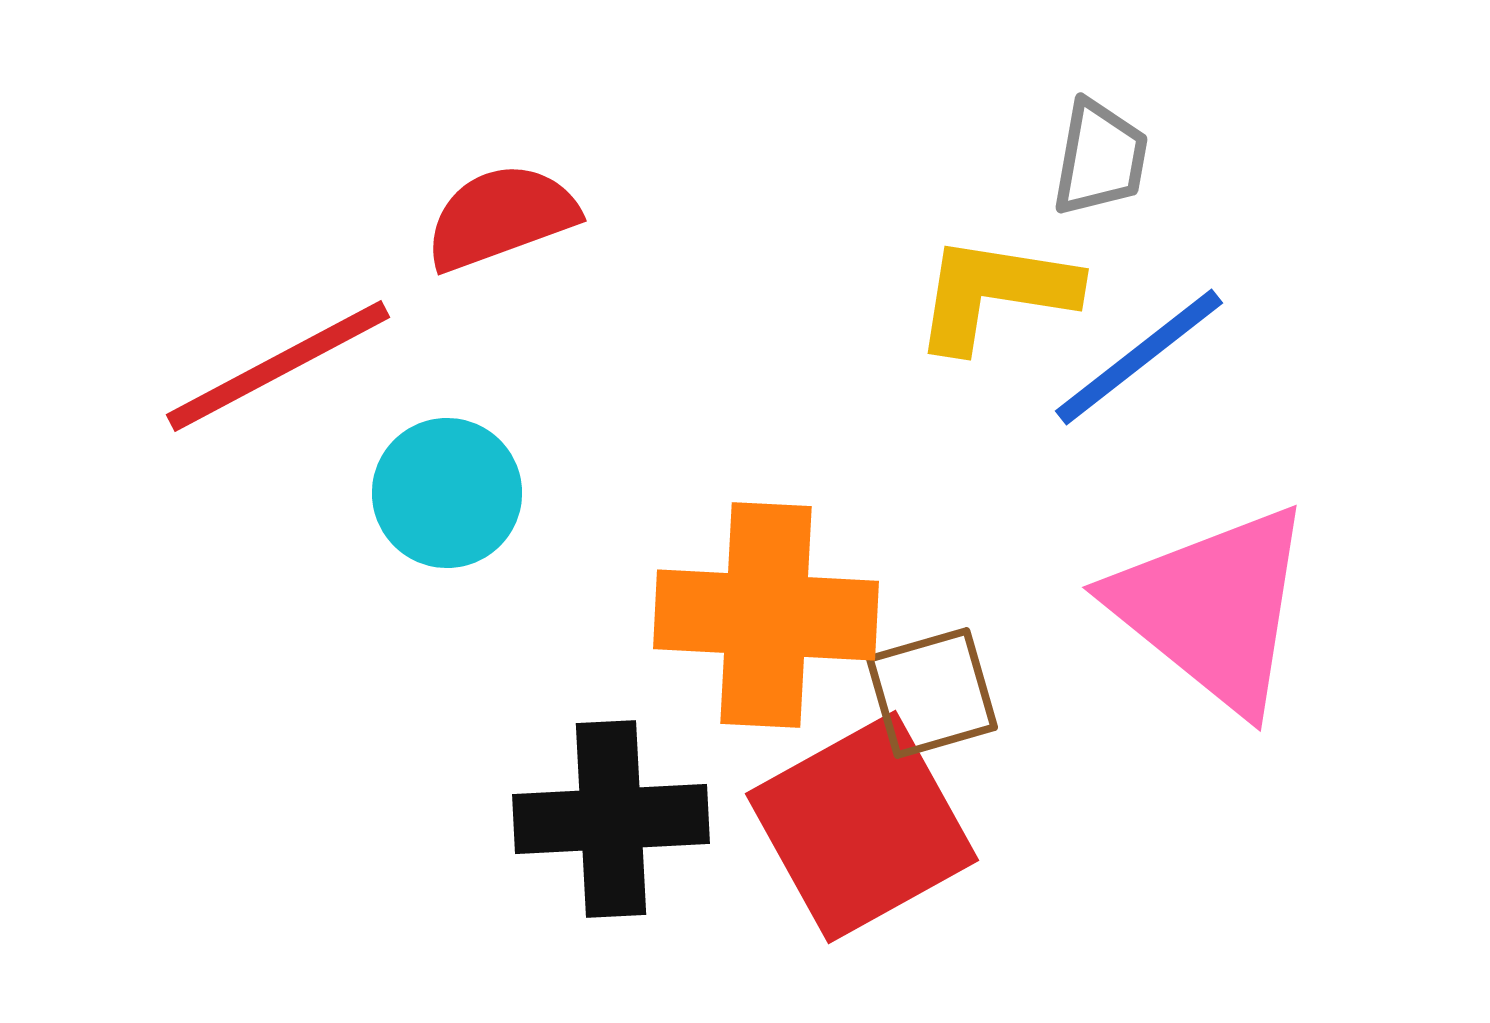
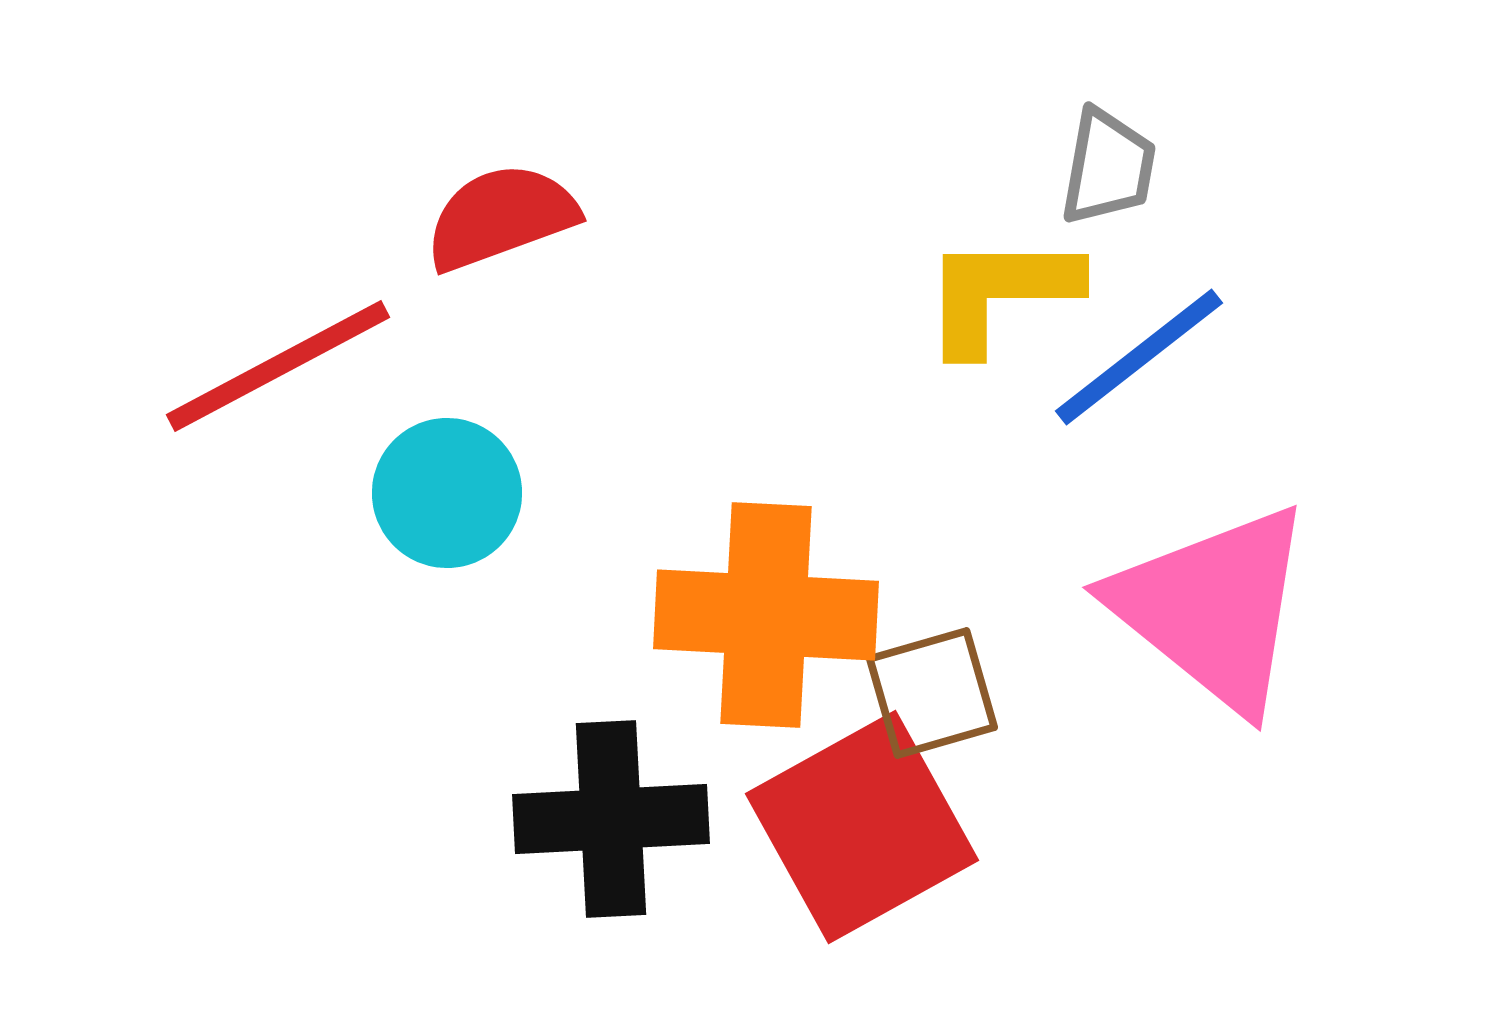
gray trapezoid: moved 8 px right, 9 px down
yellow L-shape: moved 5 px right; rotated 9 degrees counterclockwise
